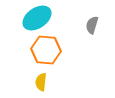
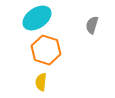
orange hexagon: rotated 12 degrees clockwise
